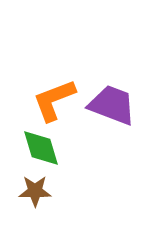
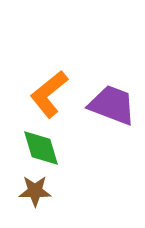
orange L-shape: moved 5 px left, 6 px up; rotated 18 degrees counterclockwise
